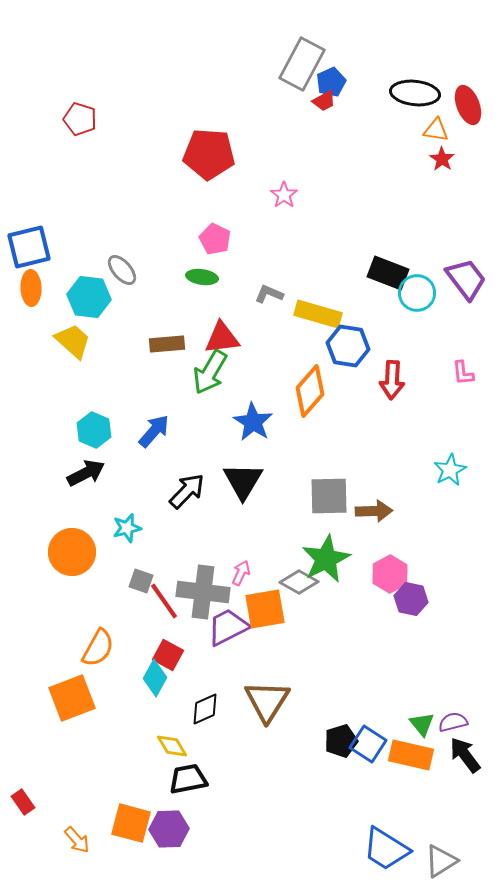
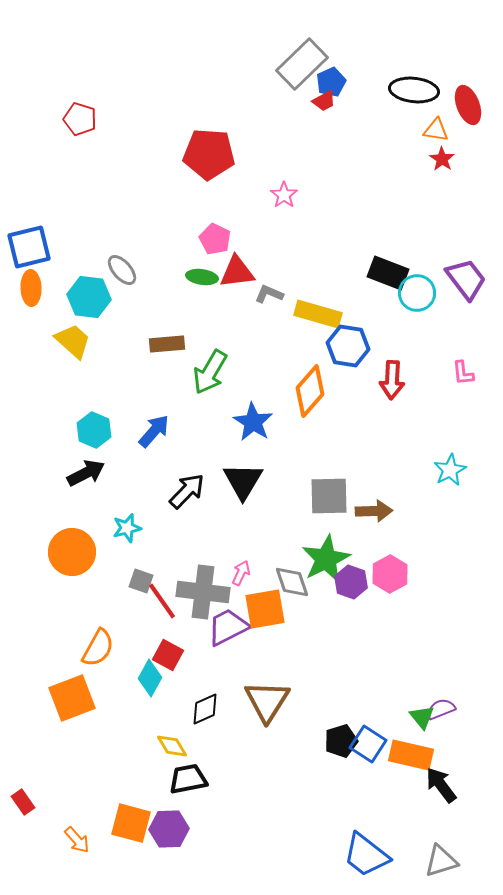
gray rectangle at (302, 64): rotated 18 degrees clockwise
black ellipse at (415, 93): moved 1 px left, 3 px up
red triangle at (222, 338): moved 15 px right, 66 px up
gray diamond at (299, 582): moved 7 px left; rotated 42 degrees clockwise
purple hexagon at (411, 599): moved 60 px left, 17 px up; rotated 8 degrees clockwise
red line at (164, 601): moved 2 px left
cyan diamond at (155, 678): moved 5 px left
purple semicircle at (453, 722): moved 12 px left, 13 px up; rotated 8 degrees counterclockwise
green triangle at (422, 724): moved 7 px up
black arrow at (465, 755): moved 24 px left, 30 px down
blue trapezoid at (386, 849): moved 20 px left, 6 px down; rotated 6 degrees clockwise
gray triangle at (441, 861): rotated 15 degrees clockwise
